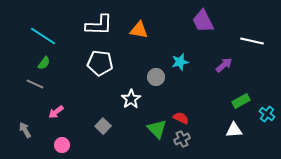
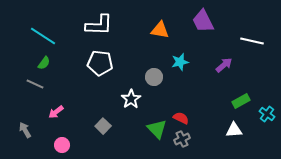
orange triangle: moved 21 px right
gray circle: moved 2 px left
